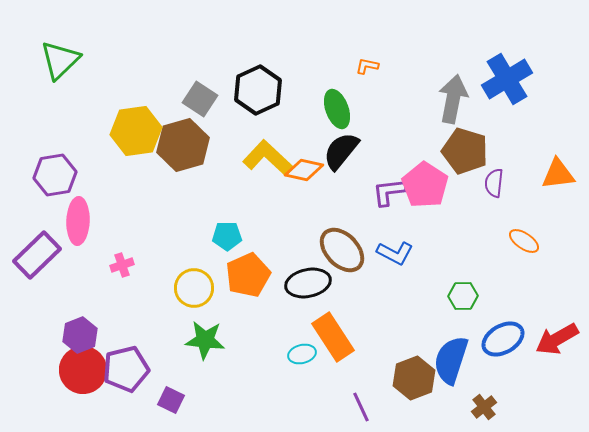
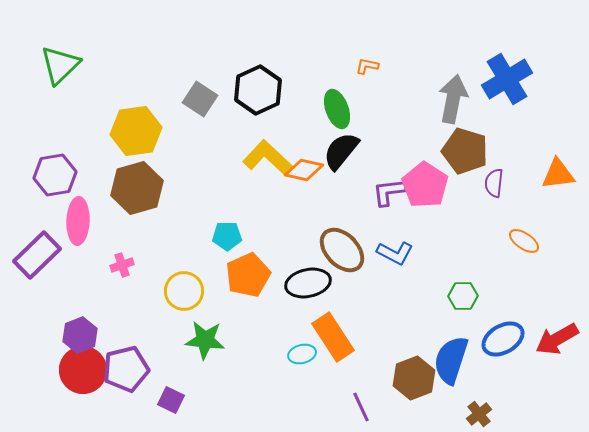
green triangle at (60, 60): moved 5 px down
brown hexagon at (183, 145): moved 46 px left, 43 px down
yellow circle at (194, 288): moved 10 px left, 3 px down
brown cross at (484, 407): moved 5 px left, 7 px down
